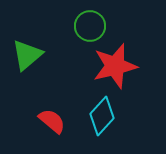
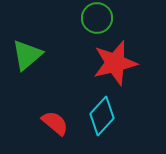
green circle: moved 7 px right, 8 px up
red star: moved 3 px up
red semicircle: moved 3 px right, 2 px down
